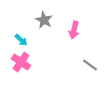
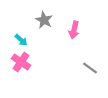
gray line: moved 3 px down
